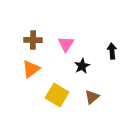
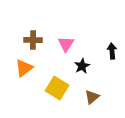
orange triangle: moved 7 px left, 1 px up
yellow square: moved 7 px up
